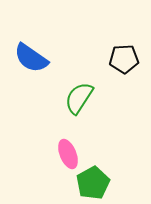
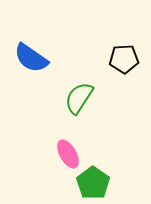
pink ellipse: rotated 8 degrees counterclockwise
green pentagon: rotated 8 degrees counterclockwise
